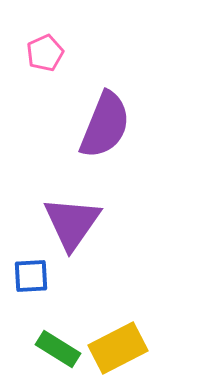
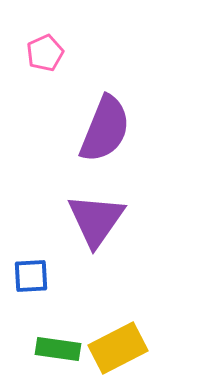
purple semicircle: moved 4 px down
purple triangle: moved 24 px right, 3 px up
green rectangle: rotated 24 degrees counterclockwise
